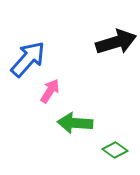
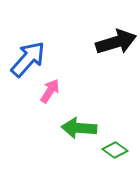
green arrow: moved 4 px right, 5 px down
